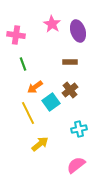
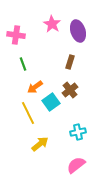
brown rectangle: rotated 72 degrees counterclockwise
cyan cross: moved 1 px left, 3 px down
